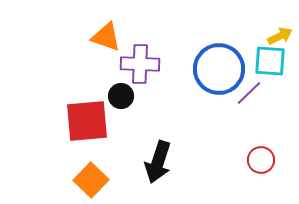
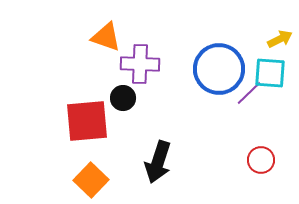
yellow arrow: moved 3 px down
cyan square: moved 12 px down
black circle: moved 2 px right, 2 px down
